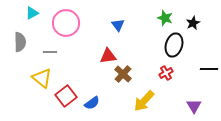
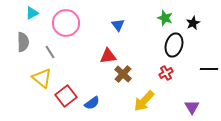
gray semicircle: moved 3 px right
gray line: rotated 56 degrees clockwise
purple triangle: moved 2 px left, 1 px down
